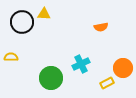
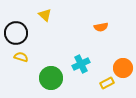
yellow triangle: moved 1 px right, 1 px down; rotated 40 degrees clockwise
black circle: moved 6 px left, 11 px down
yellow semicircle: moved 10 px right; rotated 16 degrees clockwise
